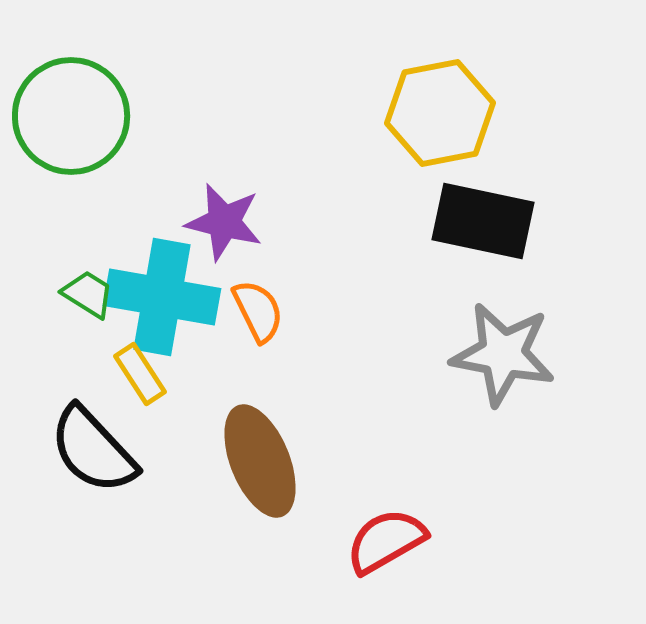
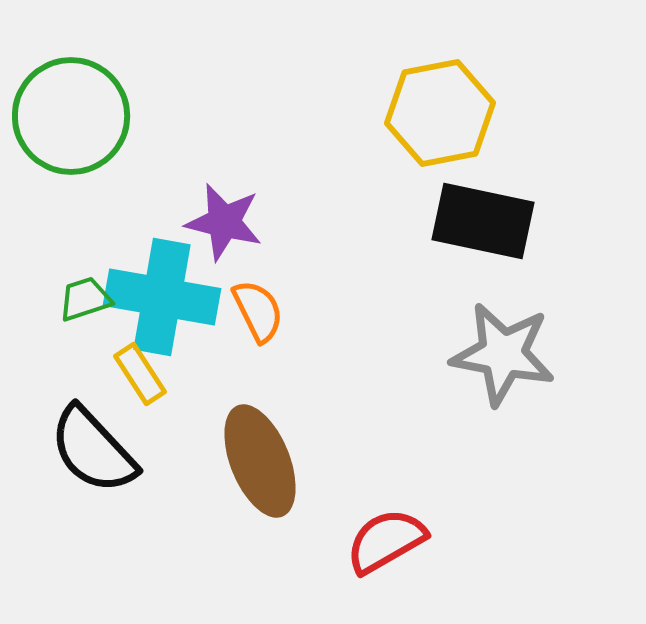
green trapezoid: moved 3 px left, 5 px down; rotated 50 degrees counterclockwise
